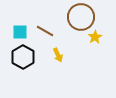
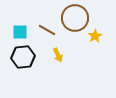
brown circle: moved 6 px left, 1 px down
brown line: moved 2 px right, 1 px up
yellow star: moved 1 px up
black hexagon: rotated 25 degrees clockwise
